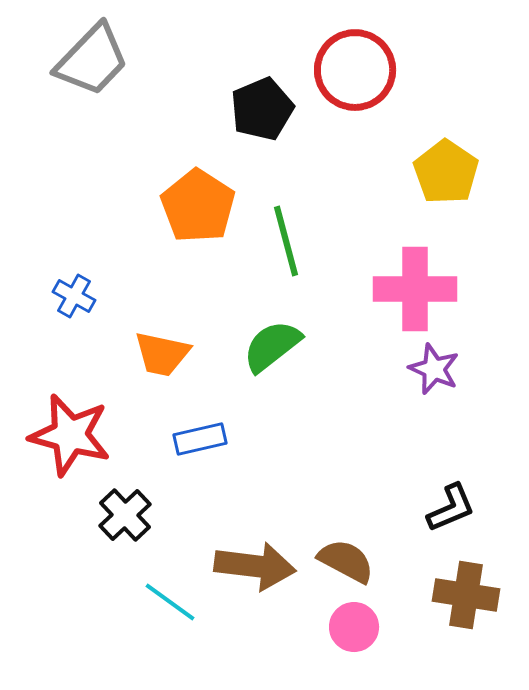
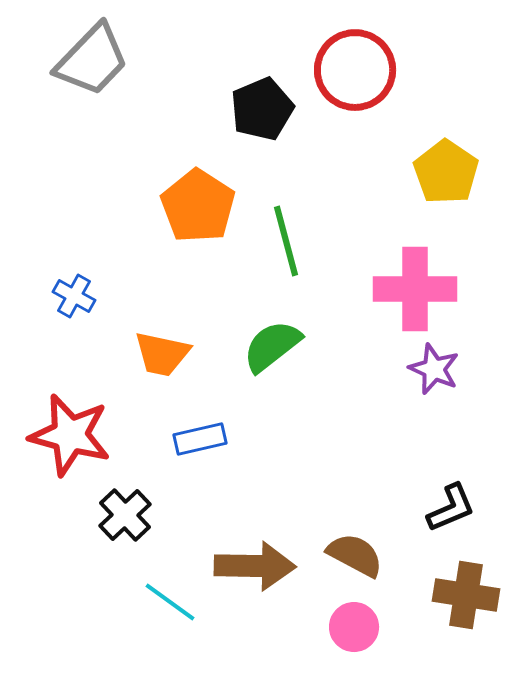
brown semicircle: moved 9 px right, 6 px up
brown arrow: rotated 6 degrees counterclockwise
